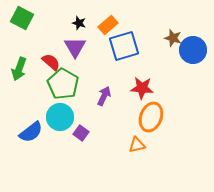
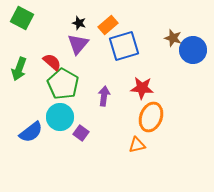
purple triangle: moved 3 px right, 3 px up; rotated 10 degrees clockwise
red semicircle: moved 1 px right
purple arrow: rotated 18 degrees counterclockwise
